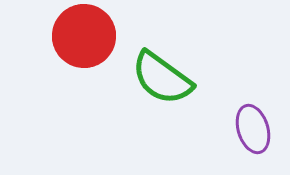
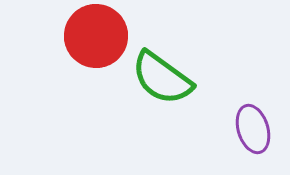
red circle: moved 12 px right
